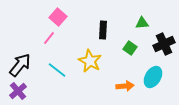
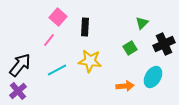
green triangle: rotated 40 degrees counterclockwise
black rectangle: moved 18 px left, 3 px up
pink line: moved 2 px down
green square: rotated 24 degrees clockwise
yellow star: rotated 20 degrees counterclockwise
cyan line: rotated 66 degrees counterclockwise
